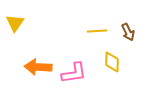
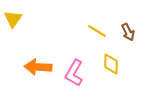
yellow triangle: moved 2 px left, 4 px up
yellow line: rotated 36 degrees clockwise
yellow diamond: moved 1 px left, 2 px down
pink L-shape: rotated 128 degrees clockwise
